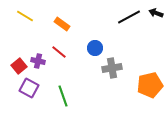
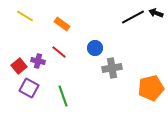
black line: moved 4 px right
orange pentagon: moved 1 px right, 3 px down
